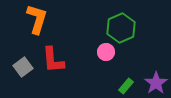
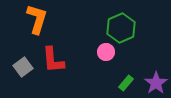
green rectangle: moved 3 px up
